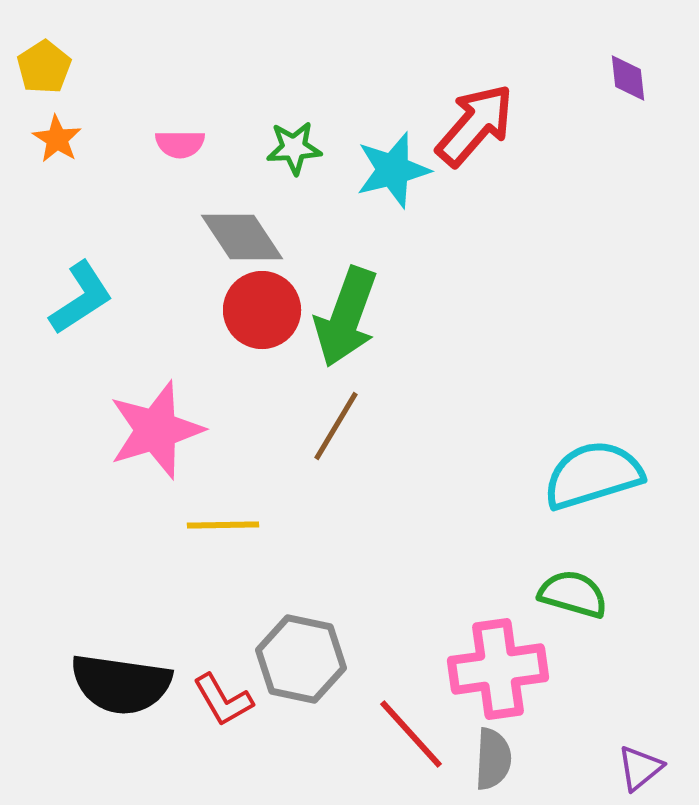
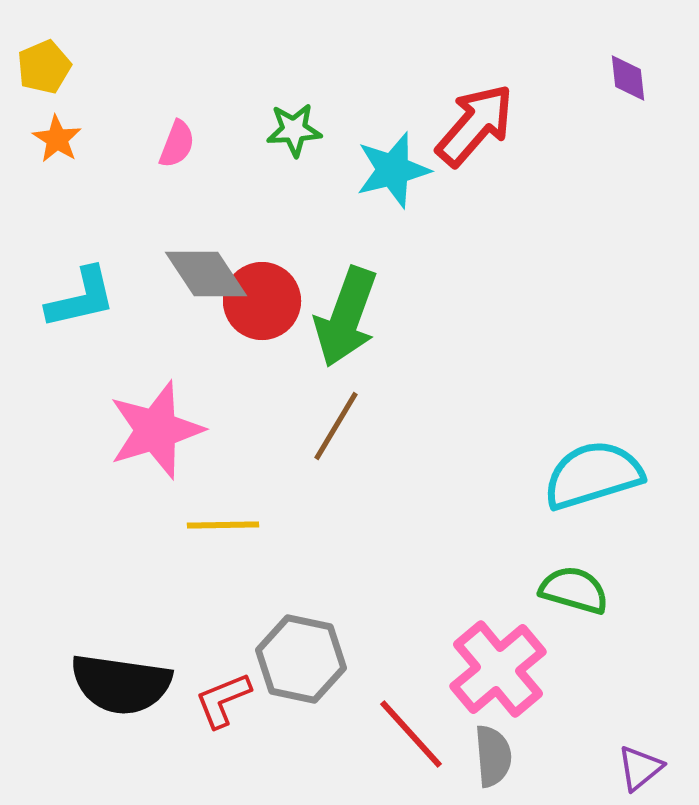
yellow pentagon: rotated 10 degrees clockwise
pink semicircle: moved 3 px left; rotated 69 degrees counterclockwise
green star: moved 18 px up
gray diamond: moved 36 px left, 37 px down
cyan L-shape: rotated 20 degrees clockwise
red circle: moved 9 px up
green semicircle: moved 1 px right, 4 px up
pink cross: rotated 32 degrees counterclockwise
red L-shape: rotated 98 degrees clockwise
gray semicircle: moved 3 px up; rotated 8 degrees counterclockwise
